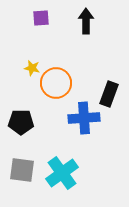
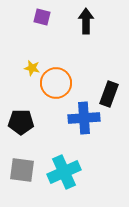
purple square: moved 1 px right, 1 px up; rotated 18 degrees clockwise
cyan cross: moved 2 px right, 1 px up; rotated 12 degrees clockwise
